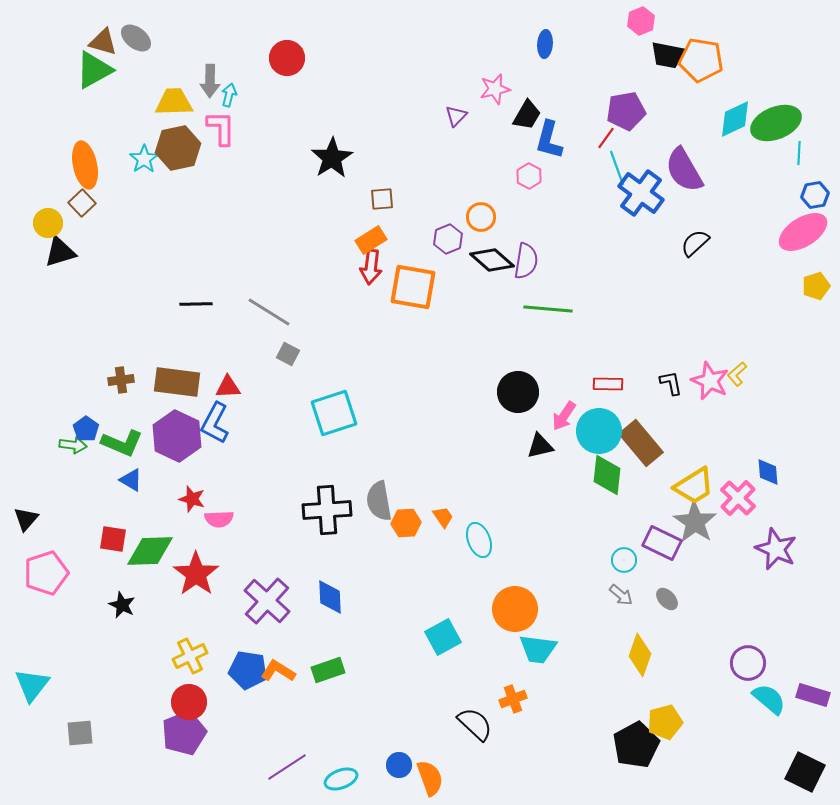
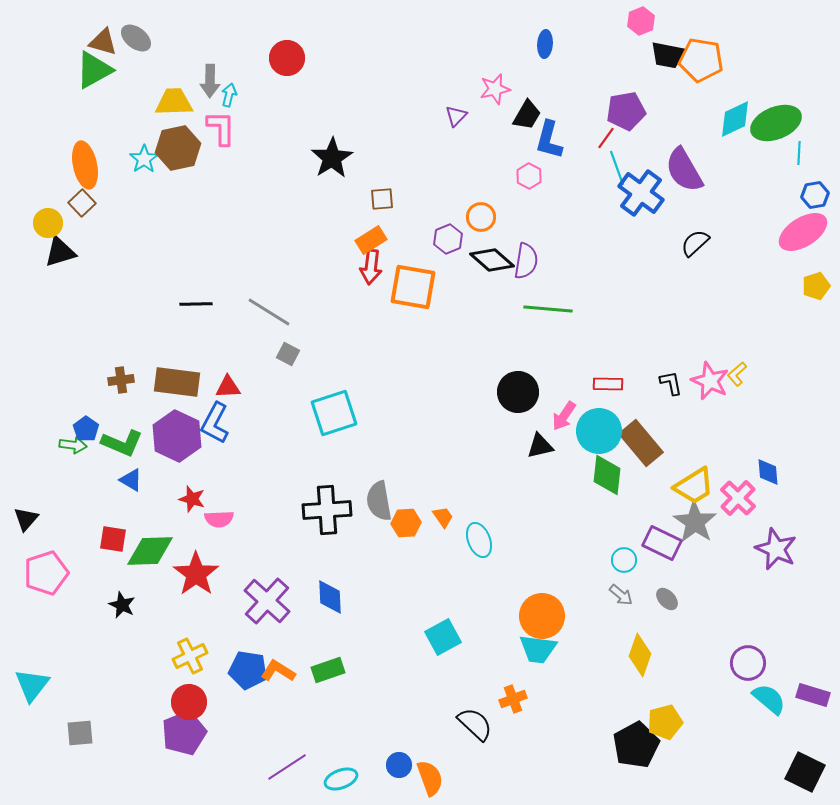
orange circle at (515, 609): moved 27 px right, 7 px down
